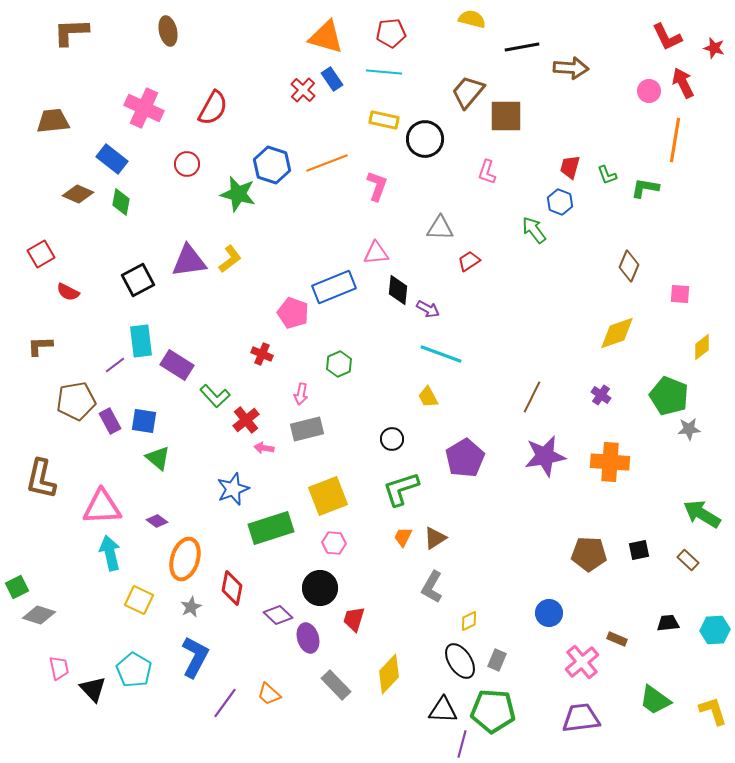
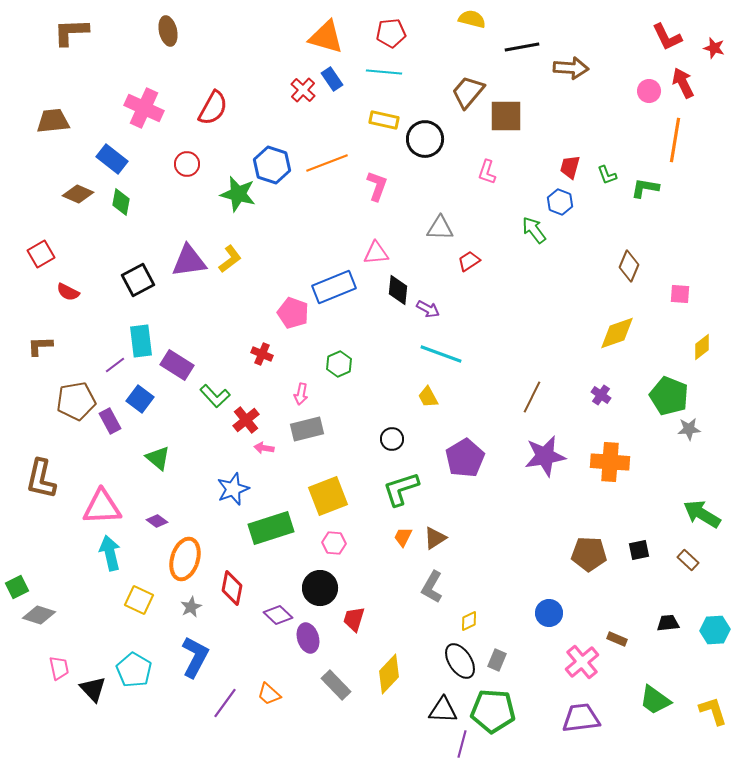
blue square at (144, 421): moved 4 px left, 22 px up; rotated 28 degrees clockwise
